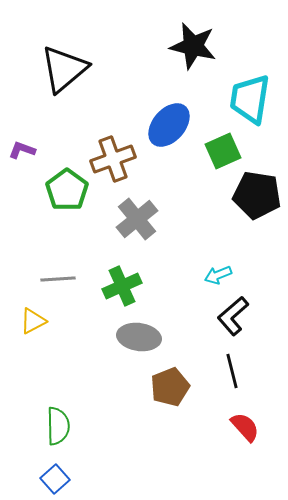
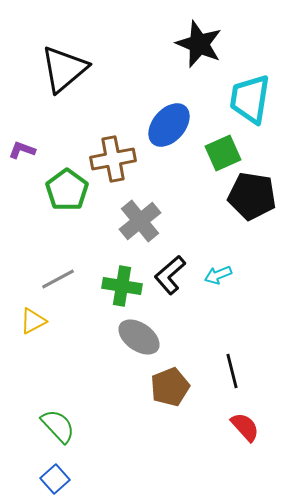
black star: moved 6 px right, 2 px up; rotated 9 degrees clockwise
green square: moved 2 px down
brown cross: rotated 9 degrees clockwise
black pentagon: moved 5 px left, 1 px down
gray cross: moved 3 px right, 2 px down
gray line: rotated 24 degrees counterclockwise
green cross: rotated 33 degrees clockwise
black L-shape: moved 63 px left, 41 px up
gray ellipse: rotated 27 degrees clockwise
green semicircle: rotated 42 degrees counterclockwise
